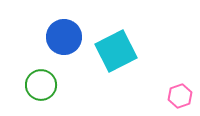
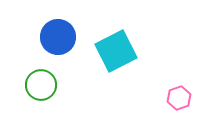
blue circle: moved 6 px left
pink hexagon: moved 1 px left, 2 px down
